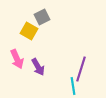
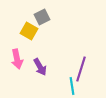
pink arrow: rotated 12 degrees clockwise
purple arrow: moved 2 px right
cyan line: moved 1 px left
